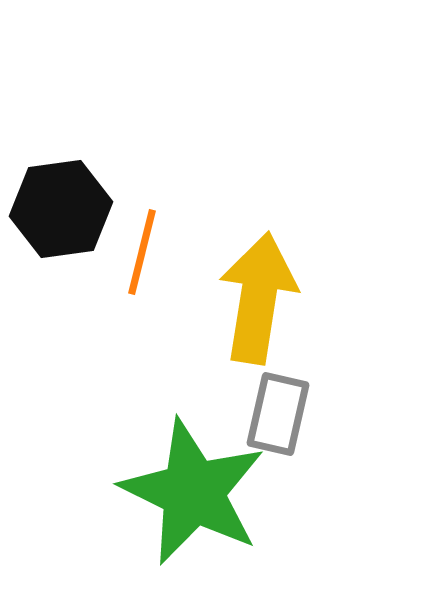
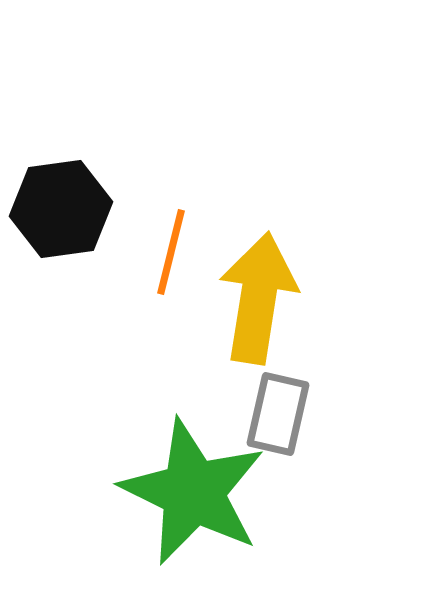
orange line: moved 29 px right
